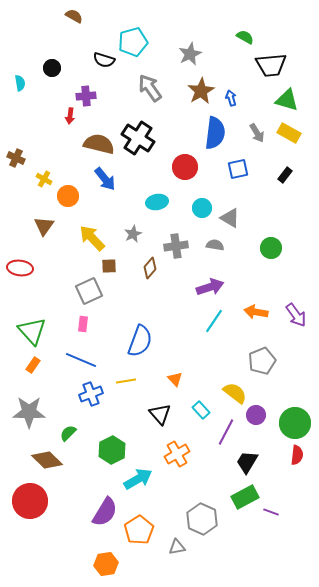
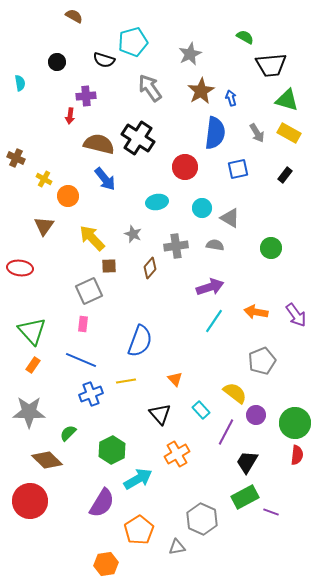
black circle at (52, 68): moved 5 px right, 6 px up
gray star at (133, 234): rotated 24 degrees counterclockwise
purple semicircle at (105, 512): moved 3 px left, 9 px up
